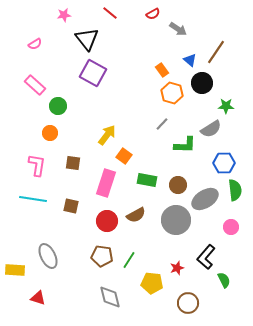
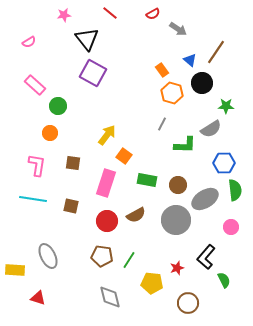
pink semicircle at (35, 44): moved 6 px left, 2 px up
gray line at (162, 124): rotated 16 degrees counterclockwise
